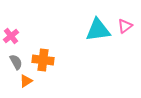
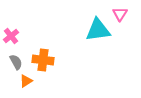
pink triangle: moved 5 px left, 12 px up; rotated 21 degrees counterclockwise
